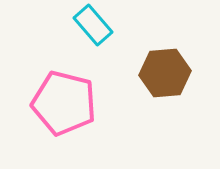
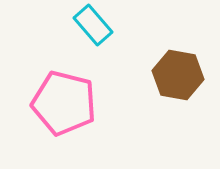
brown hexagon: moved 13 px right, 2 px down; rotated 15 degrees clockwise
